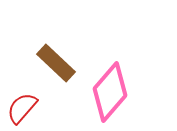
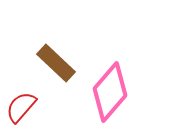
red semicircle: moved 1 px left, 1 px up
